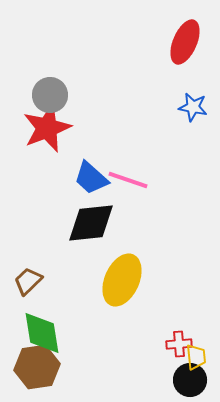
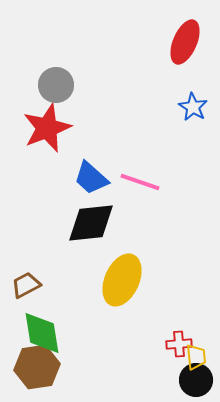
gray circle: moved 6 px right, 10 px up
blue star: rotated 20 degrees clockwise
pink line: moved 12 px right, 2 px down
brown trapezoid: moved 2 px left, 4 px down; rotated 16 degrees clockwise
black circle: moved 6 px right
